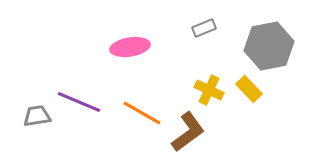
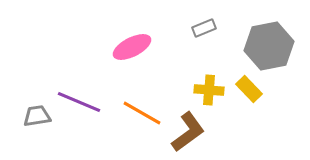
pink ellipse: moved 2 px right; rotated 18 degrees counterclockwise
yellow cross: rotated 20 degrees counterclockwise
